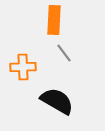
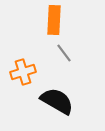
orange cross: moved 5 px down; rotated 15 degrees counterclockwise
